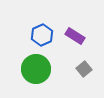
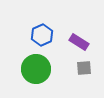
purple rectangle: moved 4 px right, 6 px down
gray square: moved 1 px up; rotated 35 degrees clockwise
